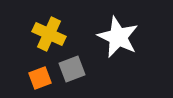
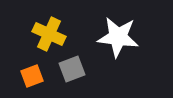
white star: rotated 18 degrees counterclockwise
orange square: moved 8 px left, 2 px up
